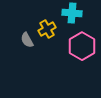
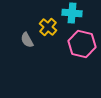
yellow cross: moved 1 px right, 2 px up; rotated 18 degrees counterclockwise
pink hexagon: moved 2 px up; rotated 16 degrees counterclockwise
